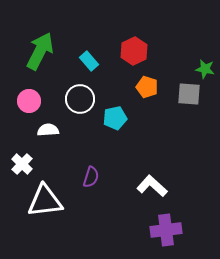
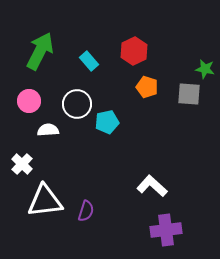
white circle: moved 3 px left, 5 px down
cyan pentagon: moved 8 px left, 4 px down
purple semicircle: moved 5 px left, 34 px down
